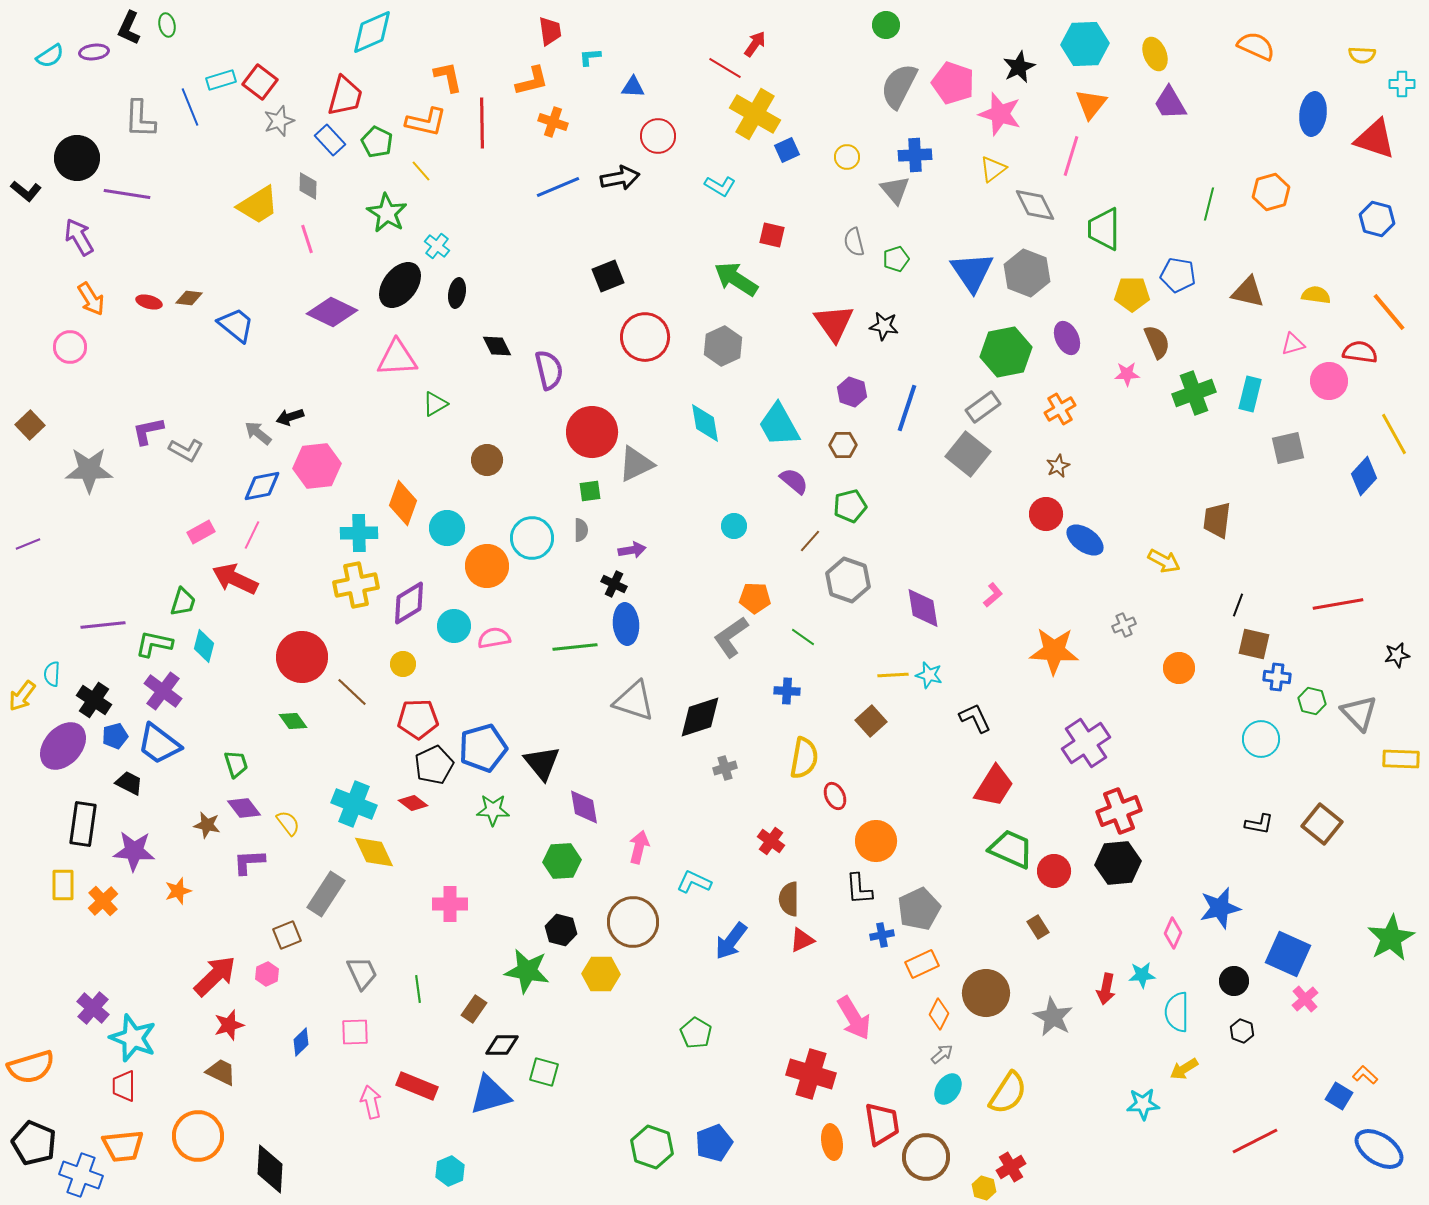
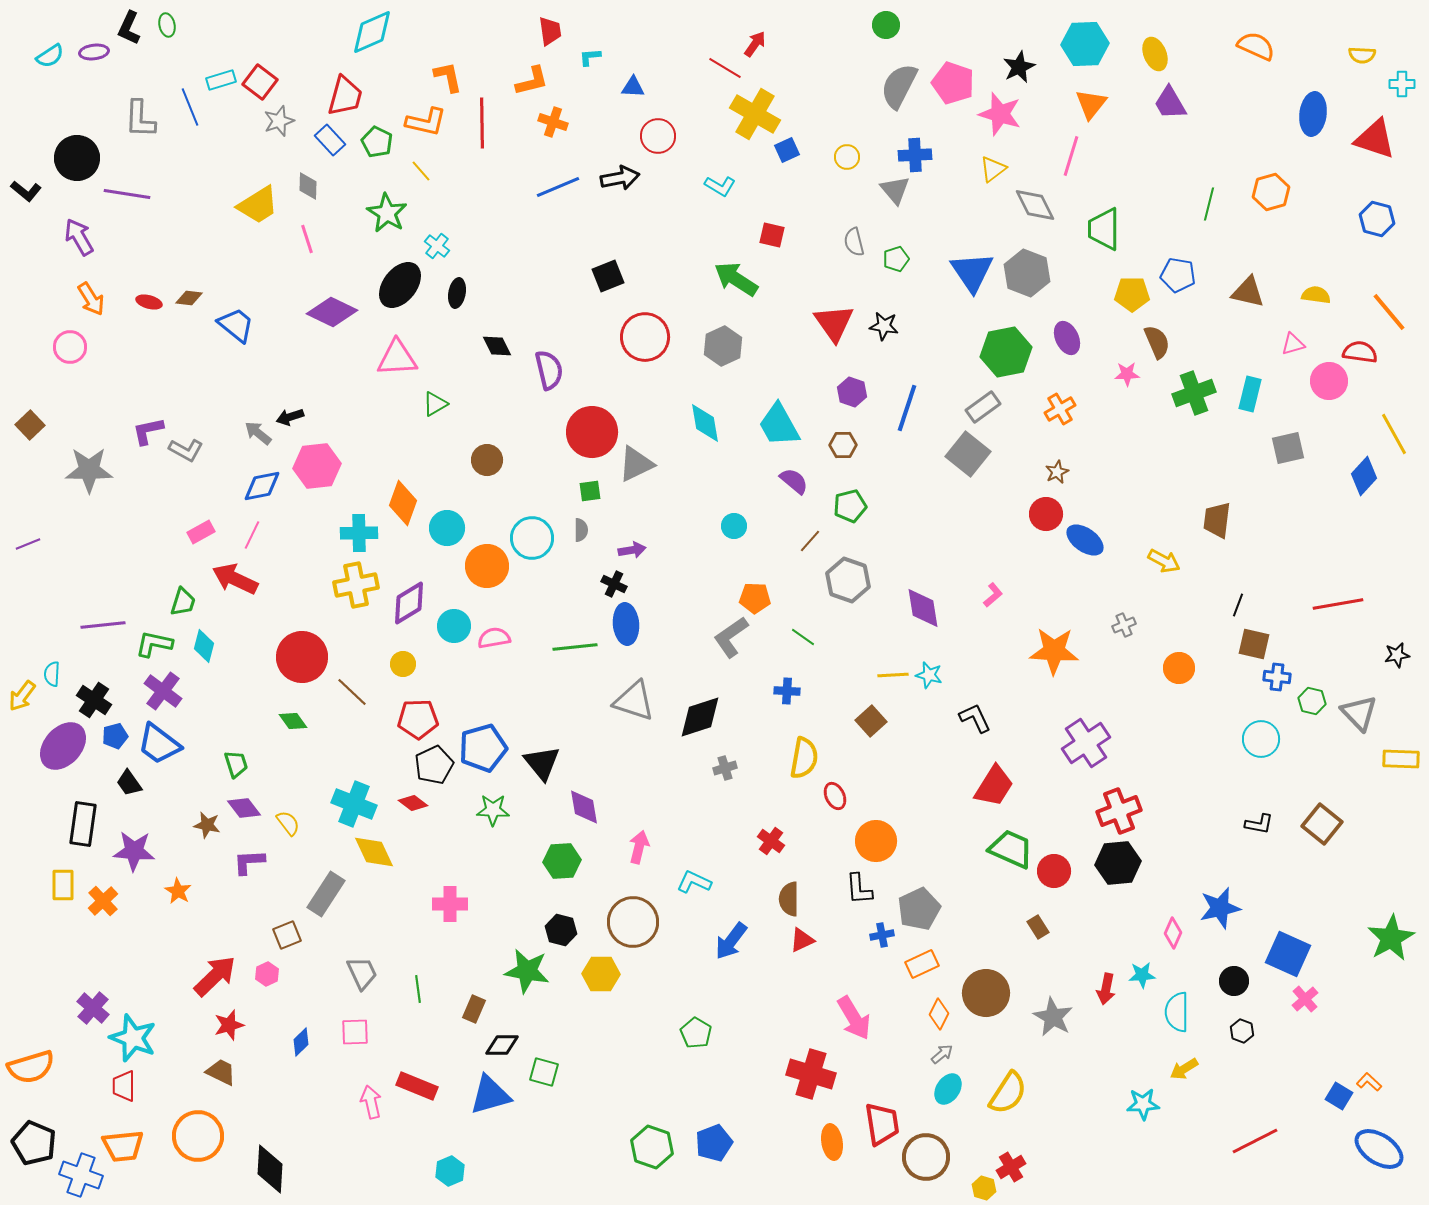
brown star at (1058, 466): moved 1 px left, 6 px down
black trapezoid at (129, 783): rotated 152 degrees counterclockwise
orange star at (178, 891): rotated 24 degrees counterclockwise
brown rectangle at (474, 1009): rotated 12 degrees counterclockwise
orange L-shape at (1365, 1075): moved 4 px right, 7 px down
